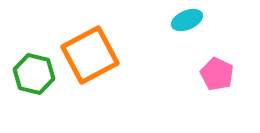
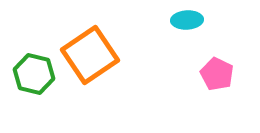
cyan ellipse: rotated 20 degrees clockwise
orange square: rotated 6 degrees counterclockwise
